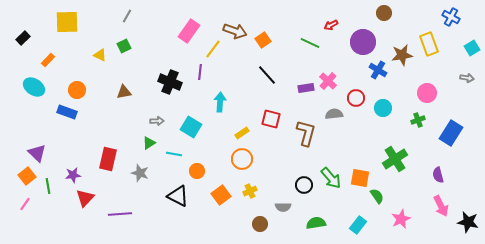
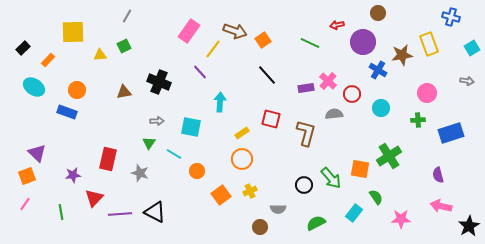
brown circle at (384, 13): moved 6 px left
blue cross at (451, 17): rotated 12 degrees counterclockwise
yellow square at (67, 22): moved 6 px right, 10 px down
red arrow at (331, 25): moved 6 px right; rotated 16 degrees clockwise
black rectangle at (23, 38): moved 10 px down
yellow triangle at (100, 55): rotated 32 degrees counterclockwise
purple line at (200, 72): rotated 49 degrees counterclockwise
gray arrow at (467, 78): moved 3 px down
black cross at (170, 82): moved 11 px left
red circle at (356, 98): moved 4 px left, 4 px up
cyan circle at (383, 108): moved 2 px left
green cross at (418, 120): rotated 16 degrees clockwise
cyan square at (191, 127): rotated 20 degrees counterclockwise
blue rectangle at (451, 133): rotated 40 degrees clockwise
green triangle at (149, 143): rotated 24 degrees counterclockwise
cyan line at (174, 154): rotated 21 degrees clockwise
green cross at (395, 159): moved 6 px left, 3 px up
orange square at (27, 176): rotated 18 degrees clockwise
orange square at (360, 178): moved 9 px up
green line at (48, 186): moved 13 px right, 26 px down
black triangle at (178, 196): moved 23 px left, 16 px down
green semicircle at (377, 196): moved 1 px left, 1 px down
red triangle at (85, 198): moved 9 px right
pink arrow at (441, 206): rotated 130 degrees clockwise
gray semicircle at (283, 207): moved 5 px left, 2 px down
pink star at (401, 219): rotated 24 degrees clockwise
black star at (468, 222): moved 1 px right, 4 px down; rotated 30 degrees clockwise
green semicircle at (316, 223): rotated 18 degrees counterclockwise
brown circle at (260, 224): moved 3 px down
cyan rectangle at (358, 225): moved 4 px left, 12 px up
